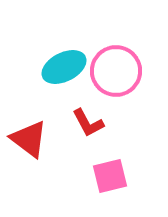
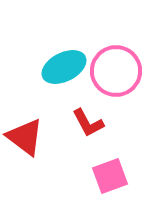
red triangle: moved 4 px left, 2 px up
pink square: rotated 6 degrees counterclockwise
